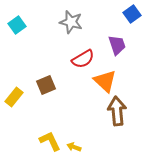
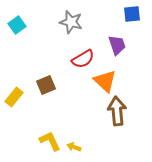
blue square: rotated 30 degrees clockwise
